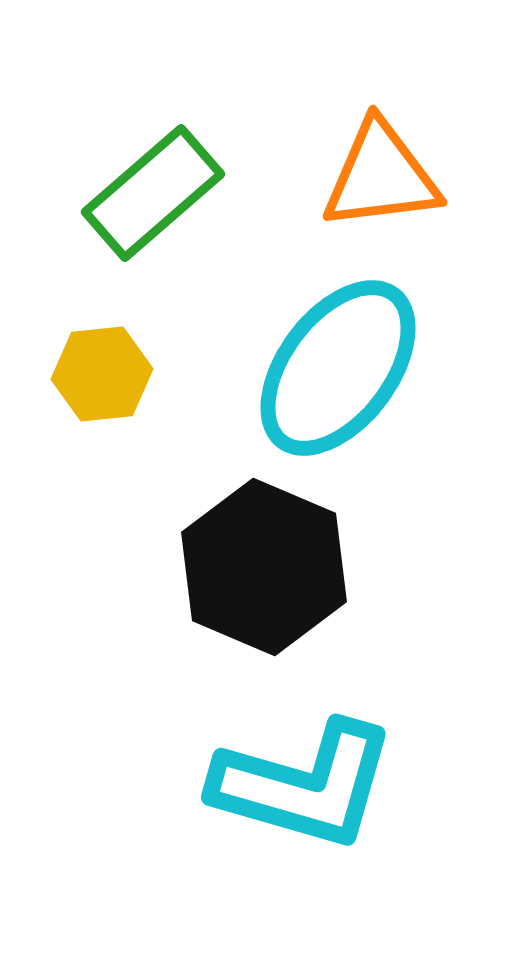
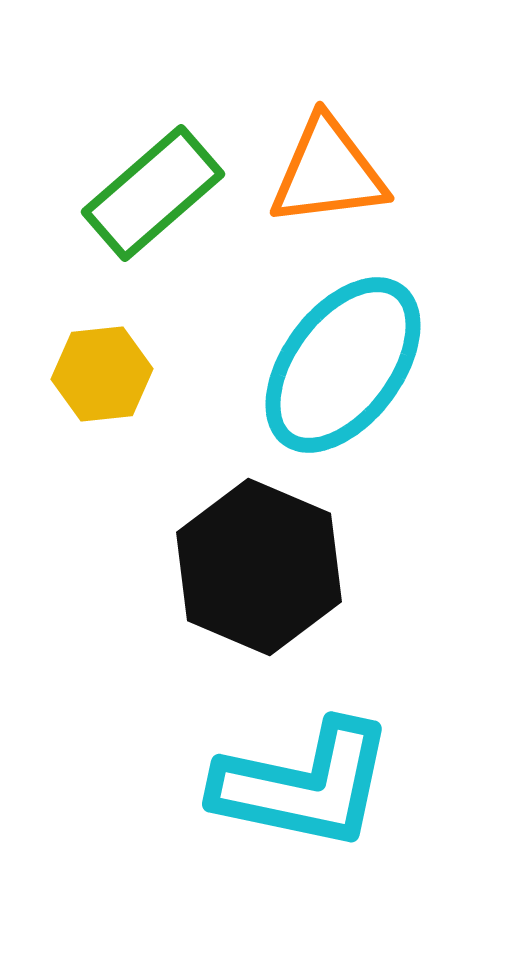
orange triangle: moved 53 px left, 4 px up
cyan ellipse: moved 5 px right, 3 px up
black hexagon: moved 5 px left
cyan L-shape: rotated 4 degrees counterclockwise
